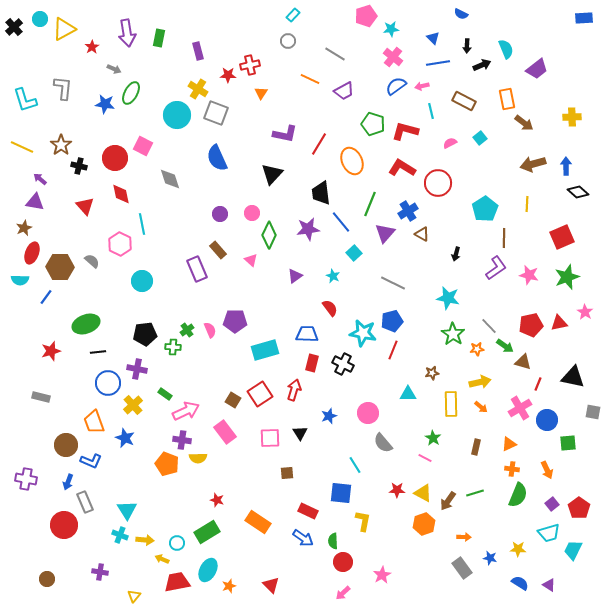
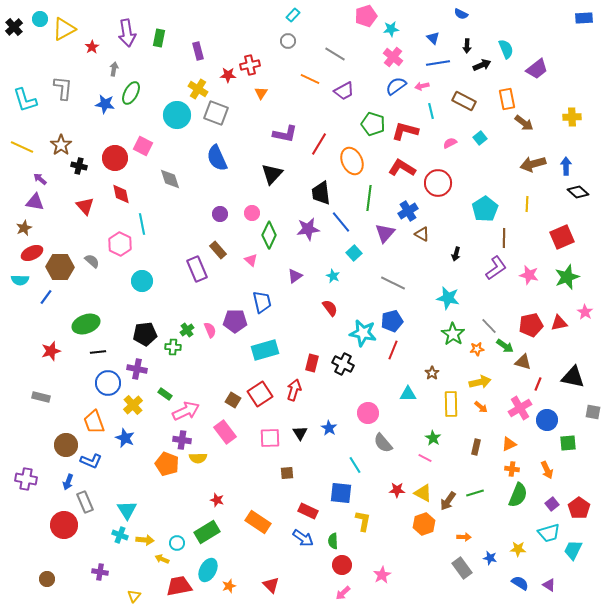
gray arrow at (114, 69): rotated 104 degrees counterclockwise
green line at (370, 204): moved 1 px left, 6 px up; rotated 15 degrees counterclockwise
red ellipse at (32, 253): rotated 45 degrees clockwise
blue trapezoid at (307, 334): moved 45 px left, 32 px up; rotated 75 degrees clockwise
brown star at (432, 373): rotated 24 degrees counterclockwise
blue star at (329, 416): moved 12 px down; rotated 21 degrees counterclockwise
red circle at (343, 562): moved 1 px left, 3 px down
red trapezoid at (177, 582): moved 2 px right, 4 px down
